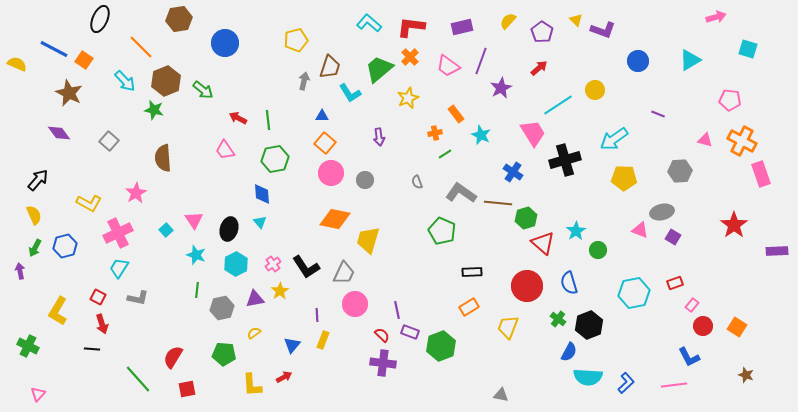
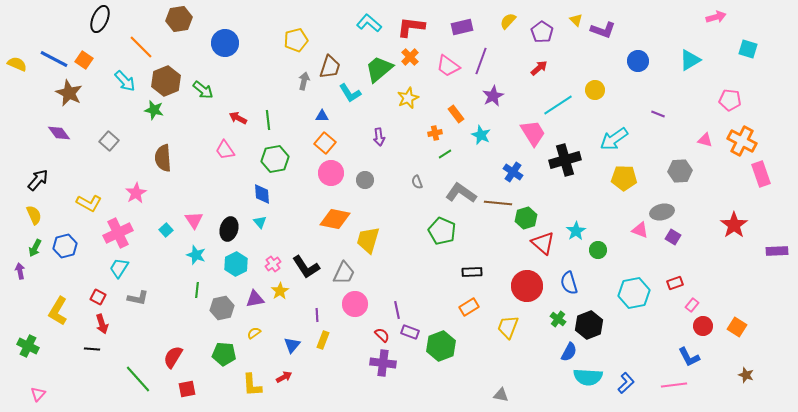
blue line at (54, 49): moved 10 px down
purple star at (501, 88): moved 8 px left, 8 px down
